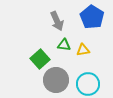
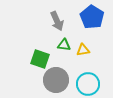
green square: rotated 30 degrees counterclockwise
